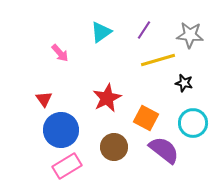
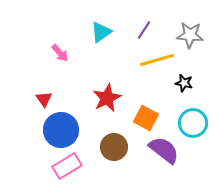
yellow line: moved 1 px left
